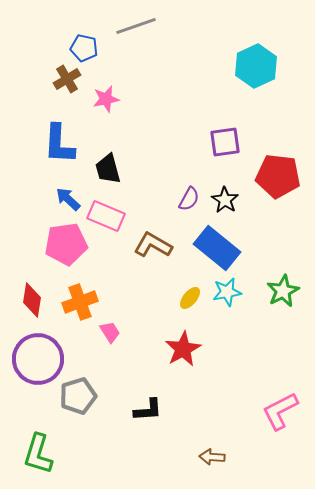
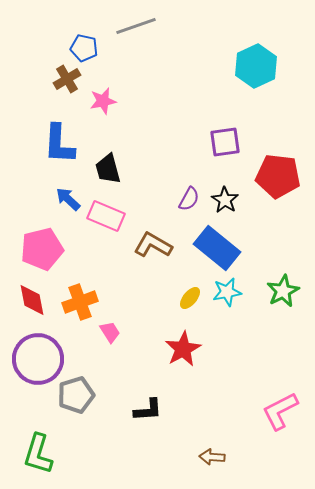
pink star: moved 3 px left, 2 px down
pink pentagon: moved 24 px left, 5 px down; rotated 6 degrees counterclockwise
red diamond: rotated 20 degrees counterclockwise
gray pentagon: moved 2 px left, 1 px up
